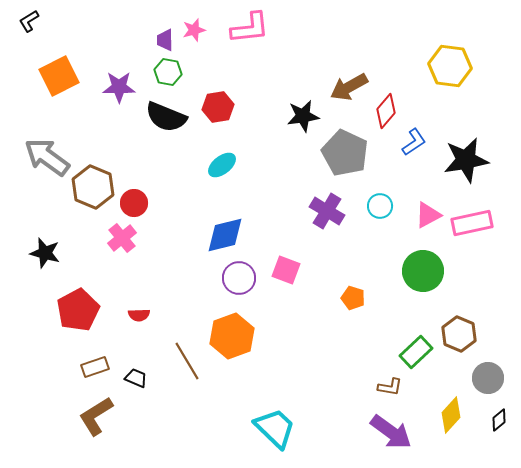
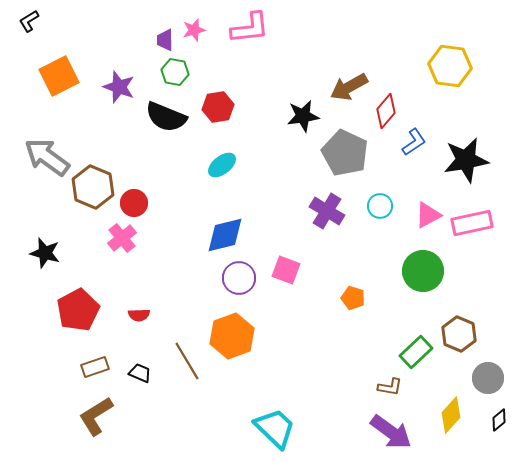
green hexagon at (168, 72): moved 7 px right
purple star at (119, 87): rotated 20 degrees clockwise
black trapezoid at (136, 378): moved 4 px right, 5 px up
